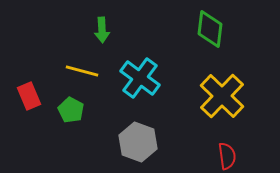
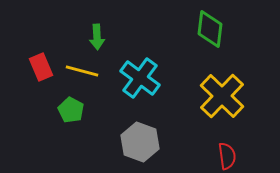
green arrow: moved 5 px left, 7 px down
red rectangle: moved 12 px right, 29 px up
gray hexagon: moved 2 px right
